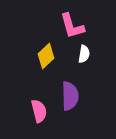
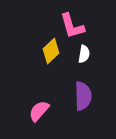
yellow diamond: moved 5 px right, 5 px up
purple semicircle: moved 13 px right
pink semicircle: rotated 125 degrees counterclockwise
